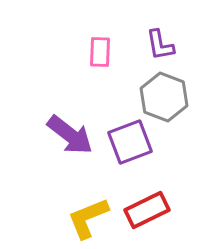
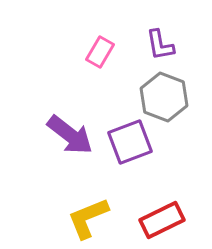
pink rectangle: rotated 28 degrees clockwise
red rectangle: moved 15 px right, 10 px down
